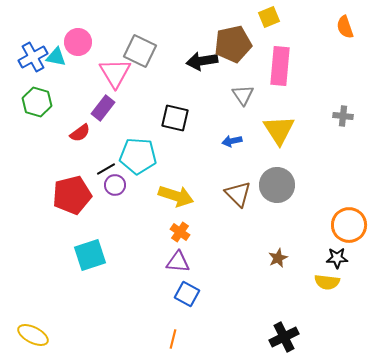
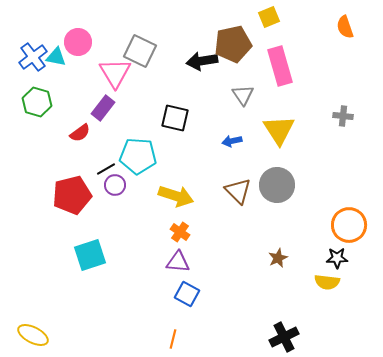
blue cross: rotated 8 degrees counterclockwise
pink rectangle: rotated 21 degrees counterclockwise
brown triangle: moved 3 px up
